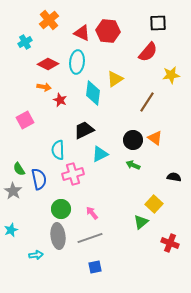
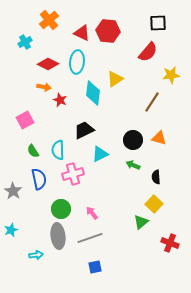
brown line: moved 5 px right
orange triangle: moved 4 px right; rotated 21 degrees counterclockwise
green semicircle: moved 14 px right, 18 px up
black semicircle: moved 18 px left; rotated 104 degrees counterclockwise
